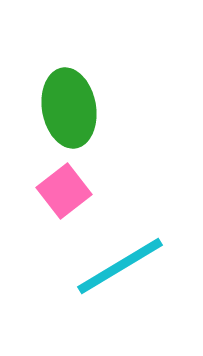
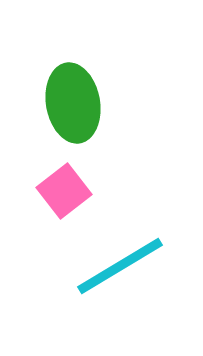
green ellipse: moved 4 px right, 5 px up
